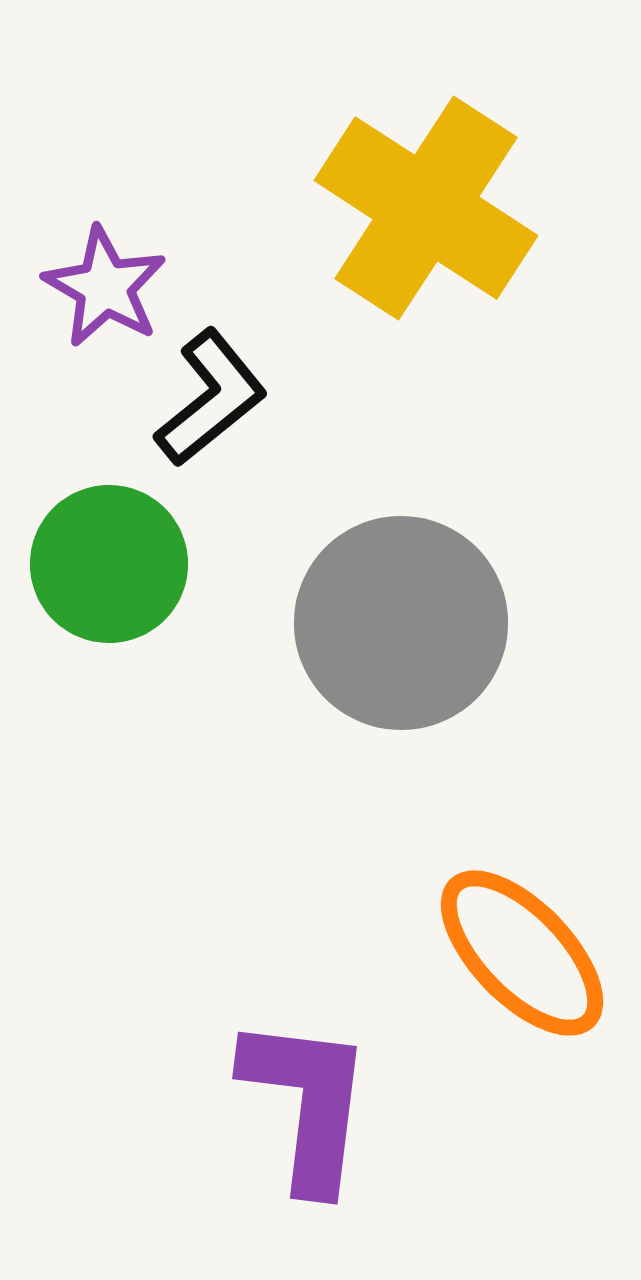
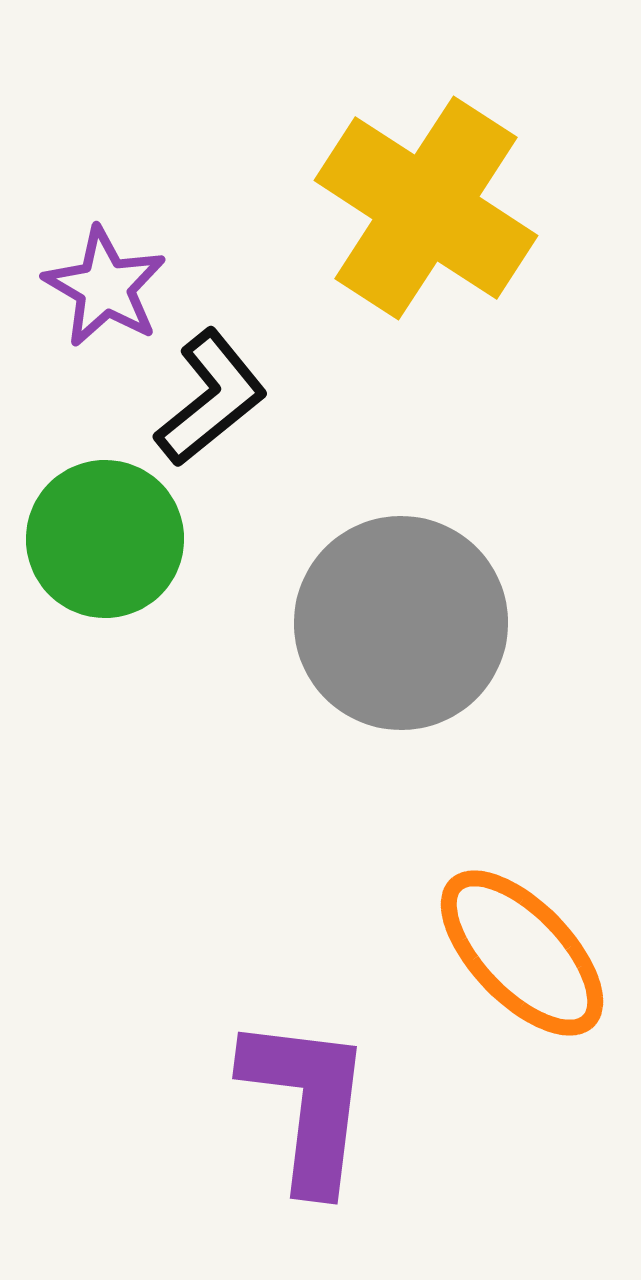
green circle: moved 4 px left, 25 px up
